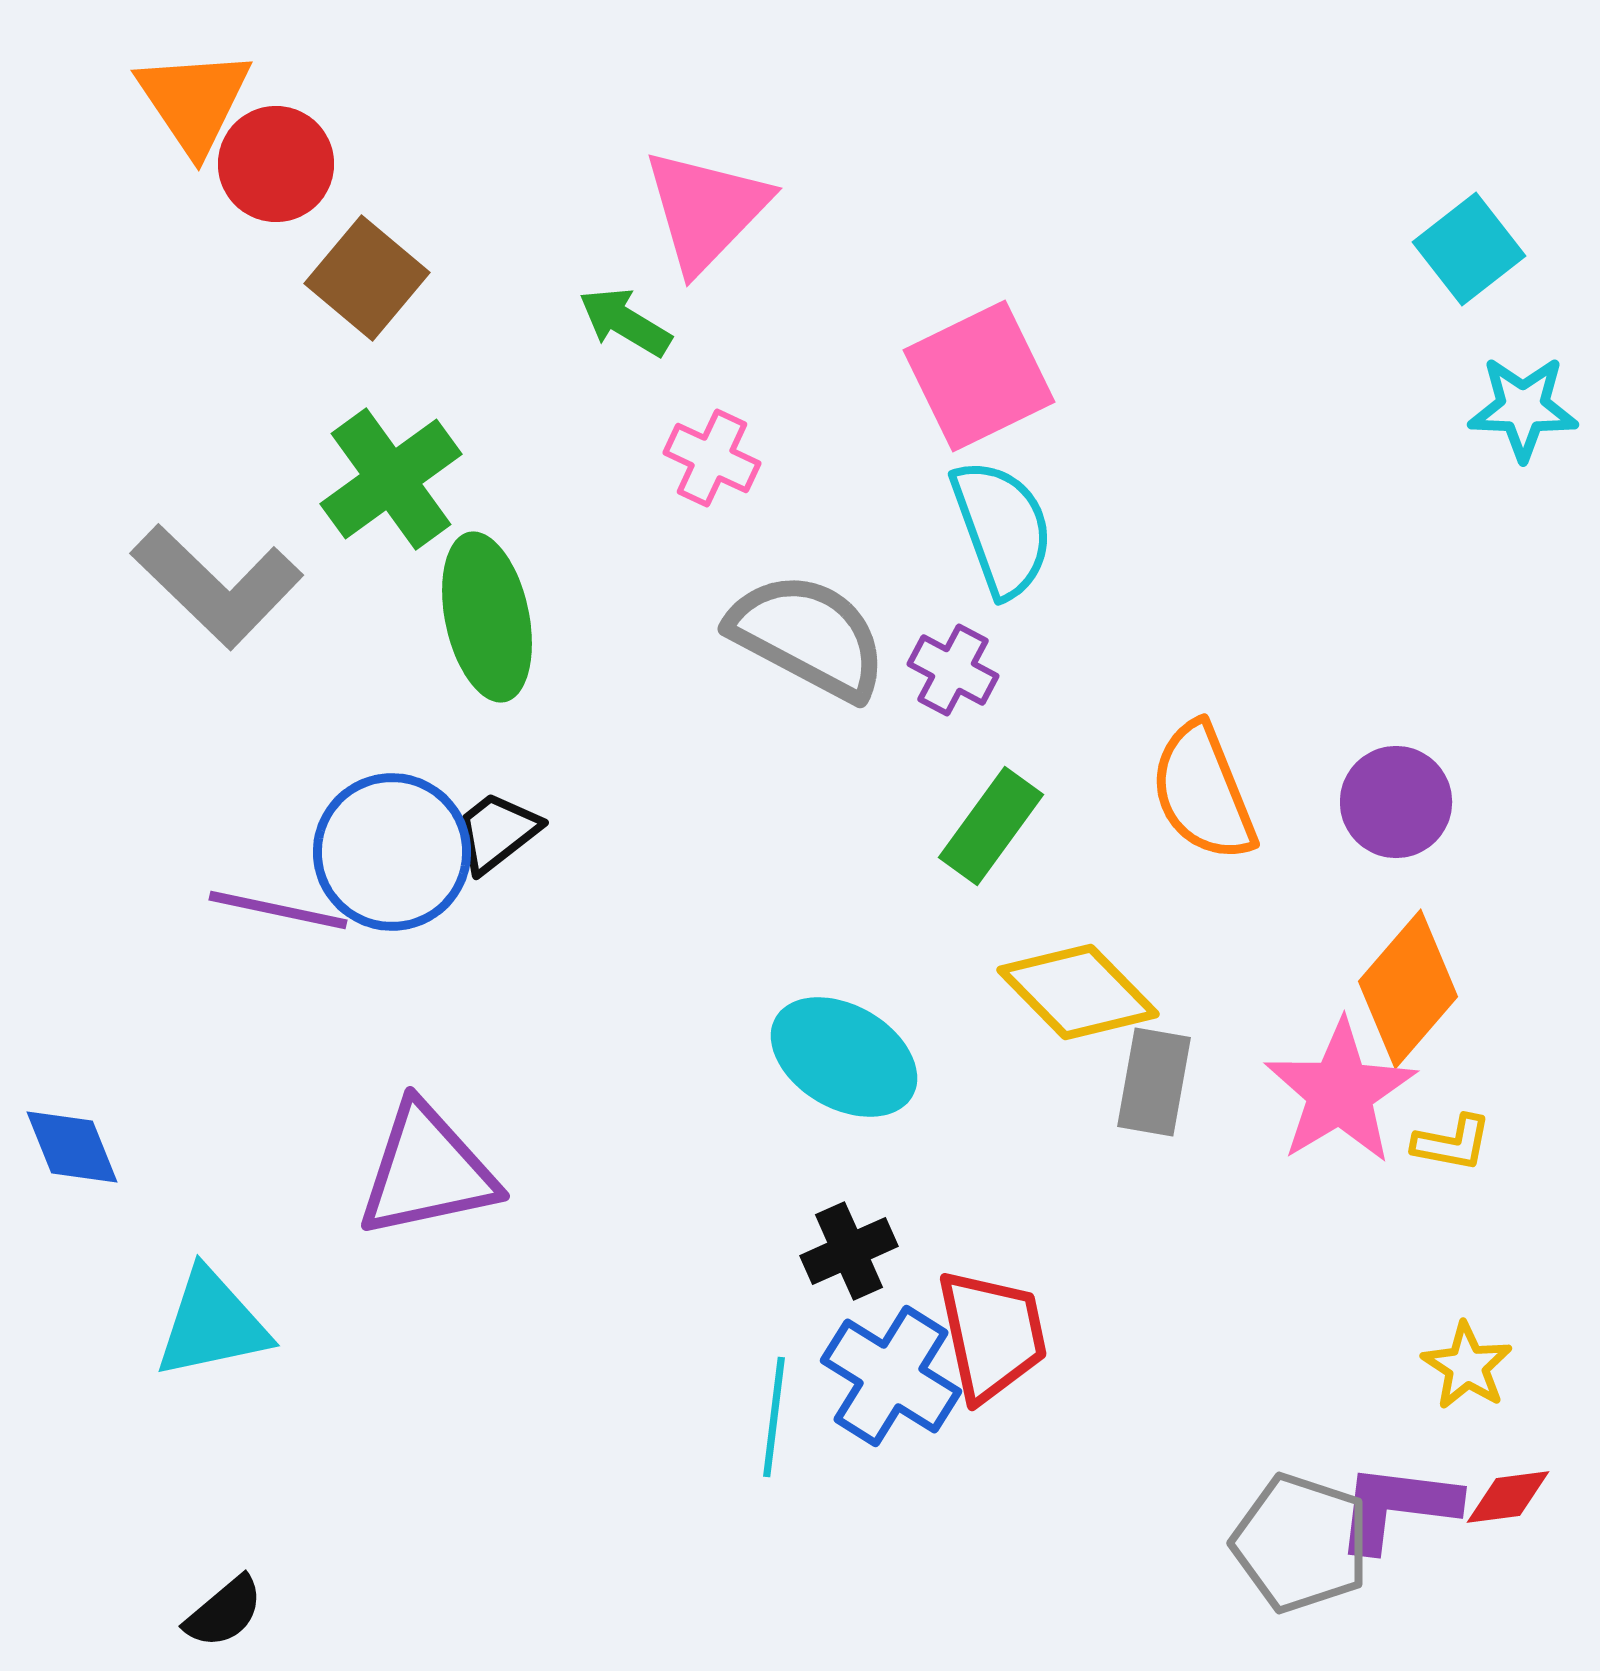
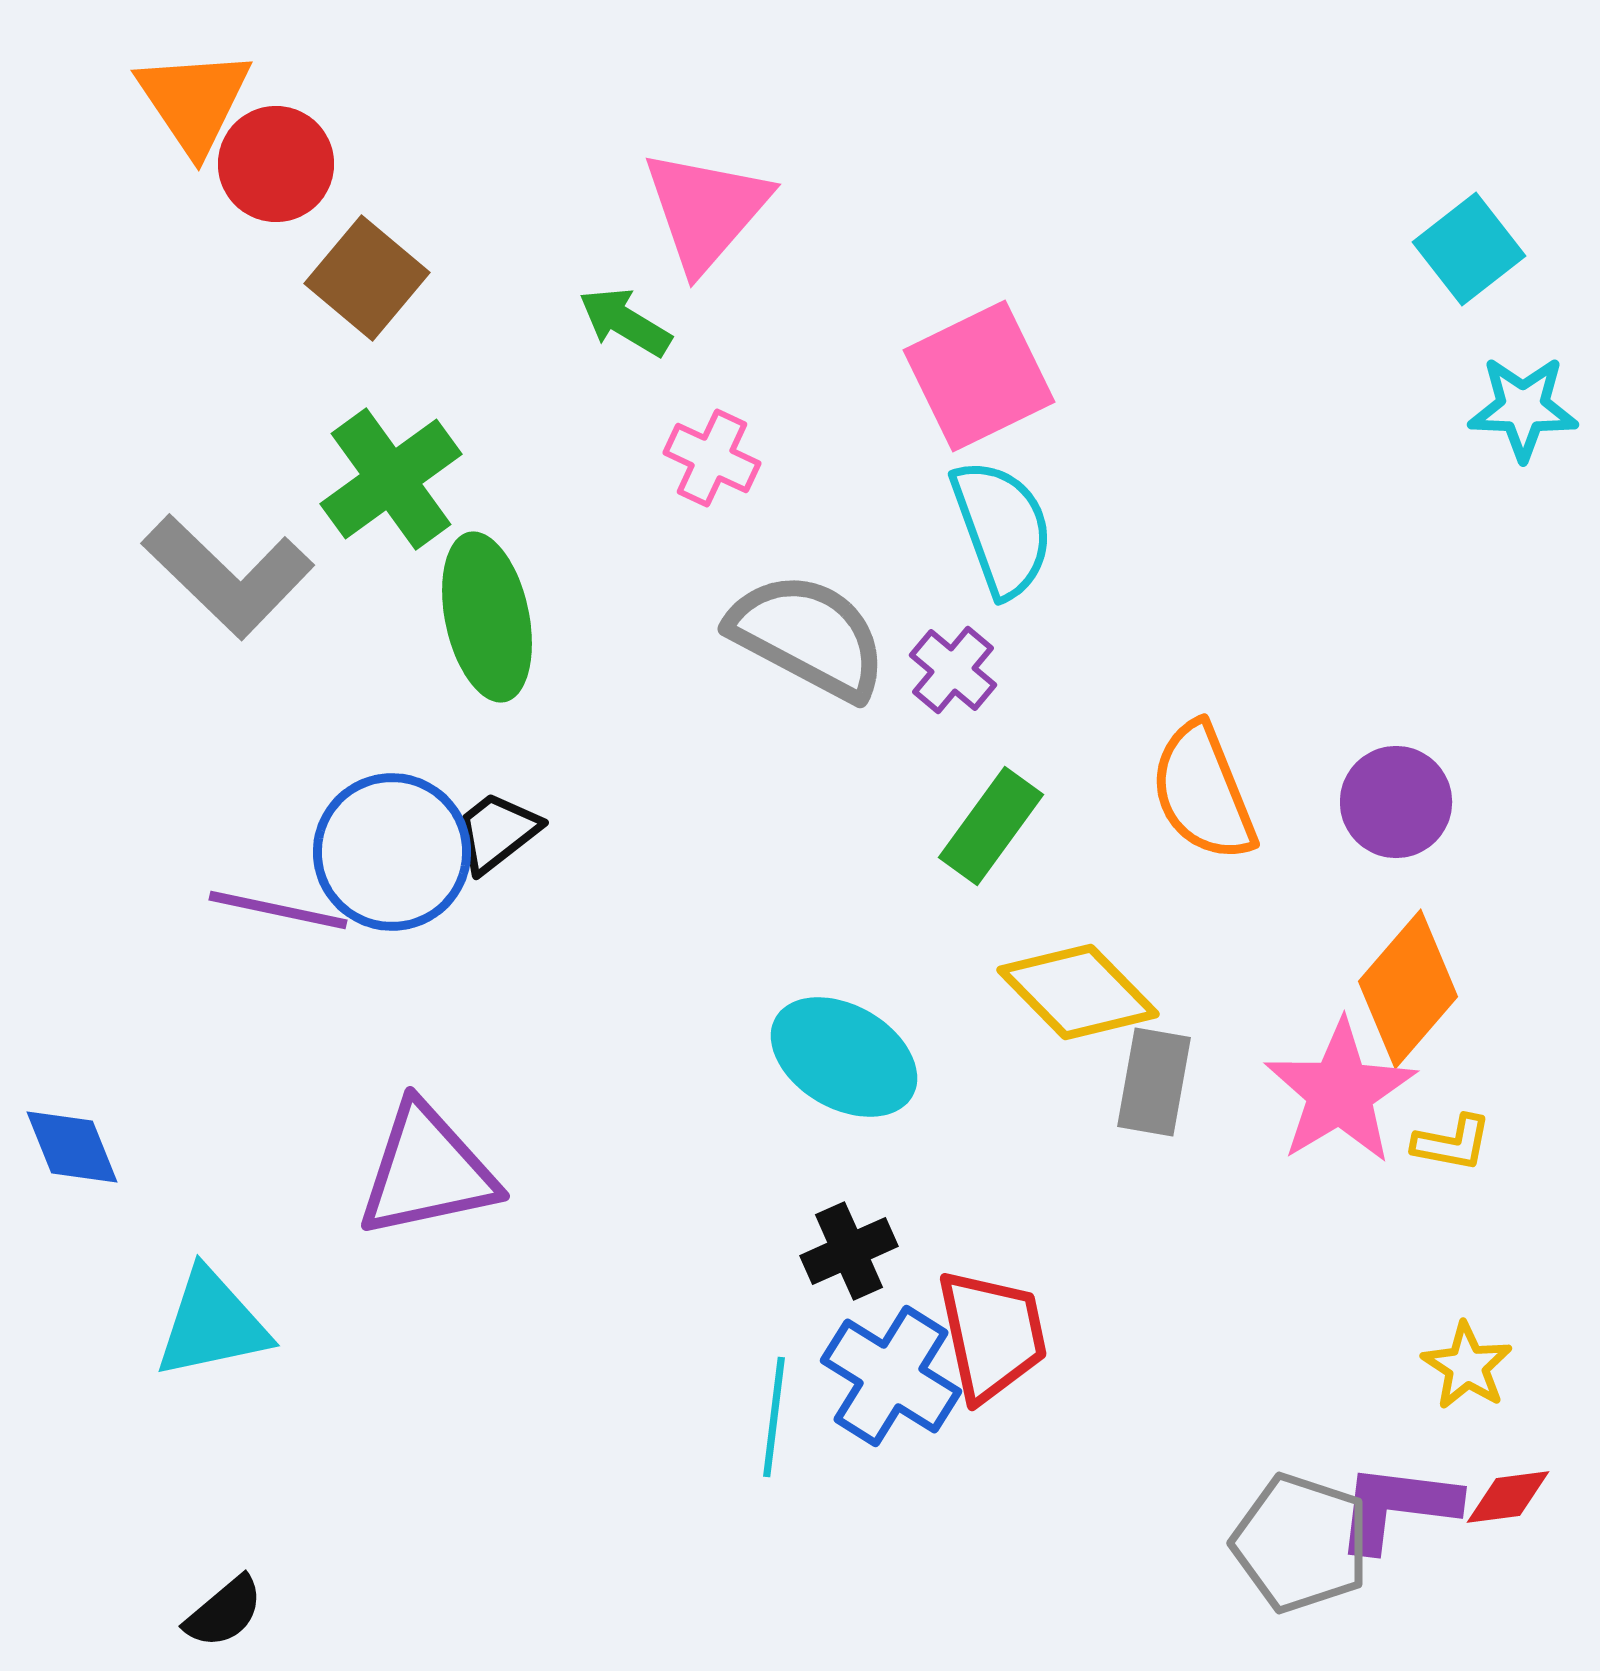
pink triangle: rotated 3 degrees counterclockwise
gray L-shape: moved 11 px right, 10 px up
purple cross: rotated 12 degrees clockwise
